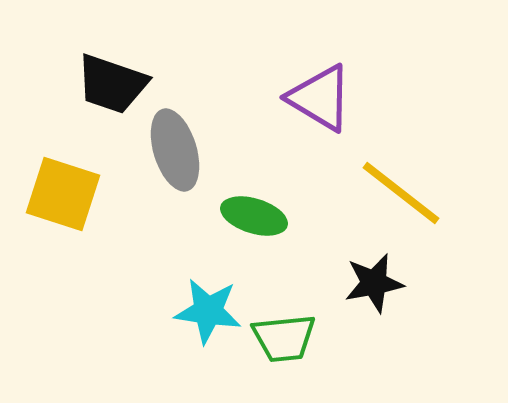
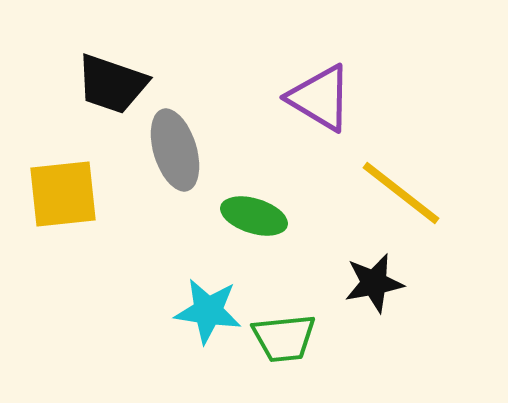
yellow square: rotated 24 degrees counterclockwise
